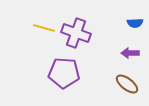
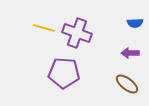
purple cross: moved 1 px right
